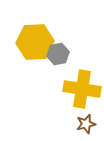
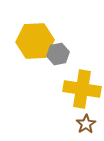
yellow hexagon: moved 1 px up
brown star: rotated 18 degrees counterclockwise
